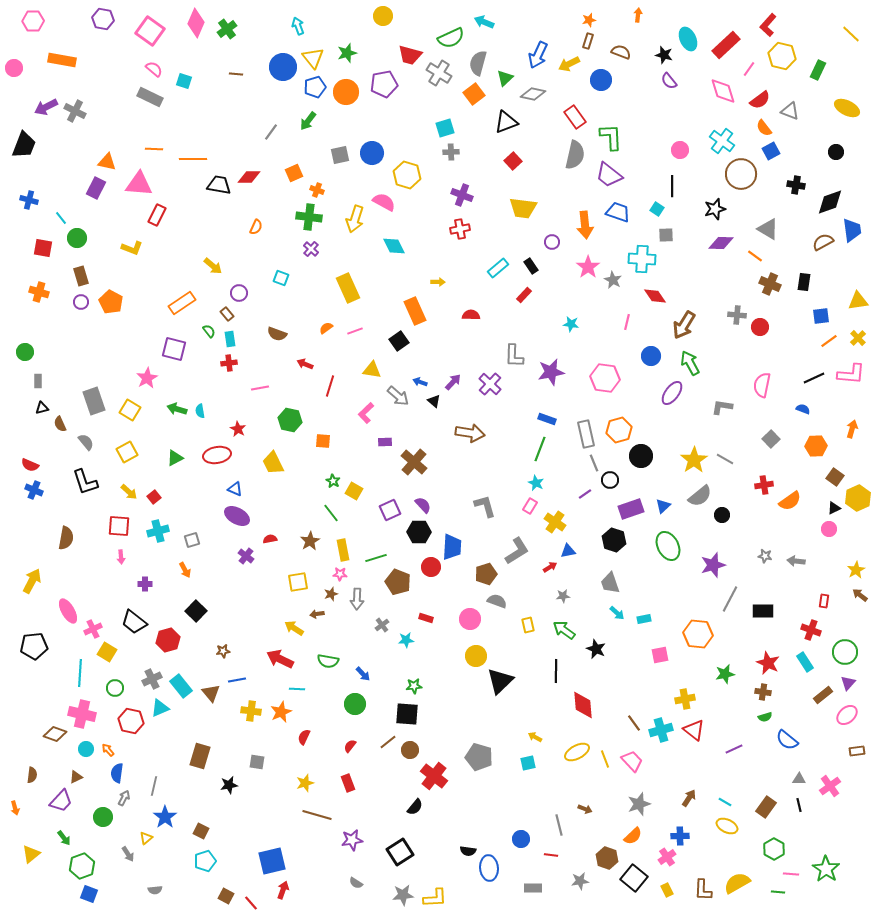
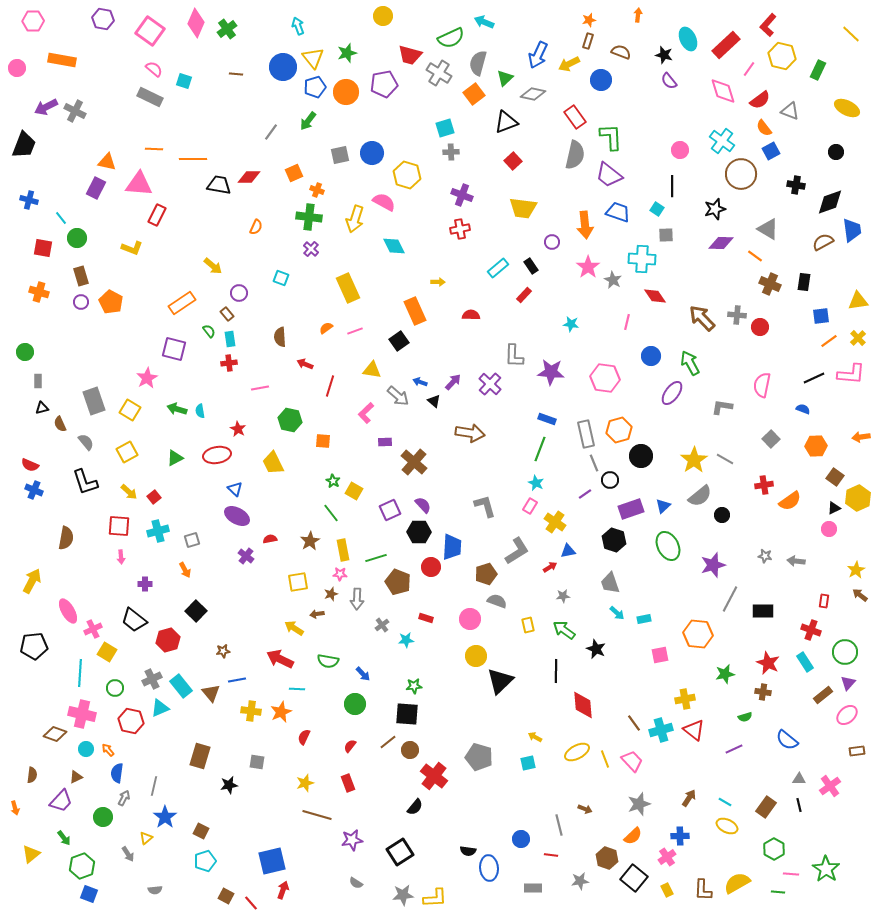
pink circle at (14, 68): moved 3 px right
brown arrow at (684, 325): moved 18 px right, 7 px up; rotated 104 degrees clockwise
brown semicircle at (277, 334): moved 3 px right, 3 px down; rotated 66 degrees clockwise
purple star at (551, 372): rotated 16 degrees clockwise
orange arrow at (852, 429): moved 9 px right, 8 px down; rotated 114 degrees counterclockwise
blue triangle at (235, 489): rotated 21 degrees clockwise
black trapezoid at (134, 622): moved 2 px up
green semicircle at (765, 717): moved 20 px left
